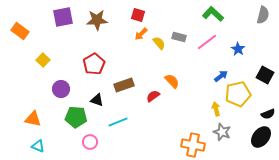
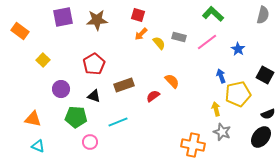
blue arrow: rotated 72 degrees counterclockwise
black triangle: moved 3 px left, 4 px up
